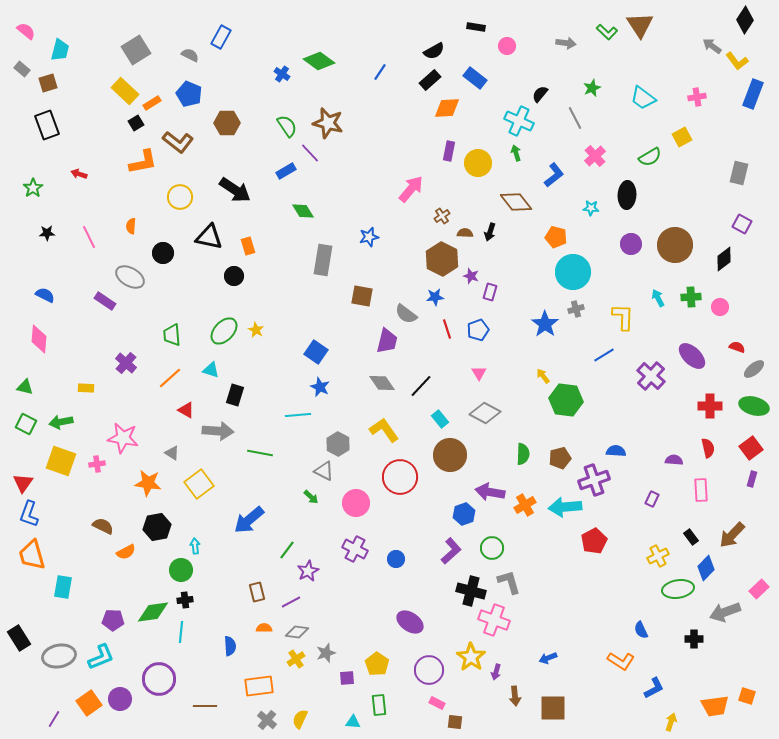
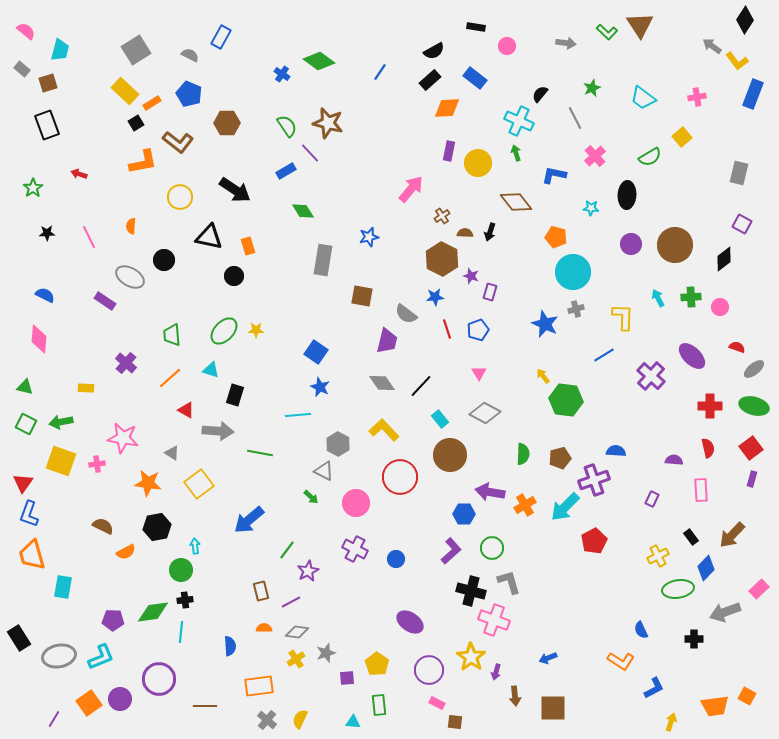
yellow square at (682, 137): rotated 12 degrees counterclockwise
blue L-shape at (554, 175): rotated 130 degrees counterclockwise
black circle at (163, 253): moved 1 px right, 7 px down
blue star at (545, 324): rotated 12 degrees counterclockwise
yellow star at (256, 330): rotated 28 degrees counterclockwise
yellow L-shape at (384, 430): rotated 8 degrees counterclockwise
cyan arrow at (565, 507): rotated 40 degrees counterclockwise
blue hexagon at (464, 514): rotated 20 degrees clockwise
brown rectangle at (257, 592): moved 4 px right, 1 px up
orange square at (747, 696): rotated 12 degrees clockwise
